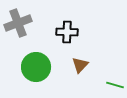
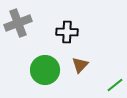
green circle: moved 9 px right, 3 px down
green line: rotated 54 degrees counterclockwise
